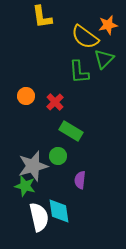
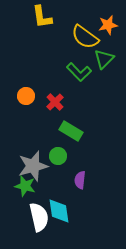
green L-shape: rotated 40 degrees counterclockwise
